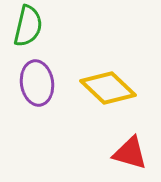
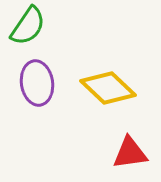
green semicircle: rotated 21 degrees clockwise
red triangle: rotated 24 degrees counterclockwise
